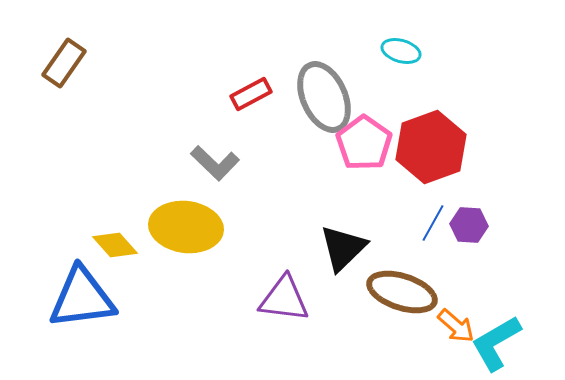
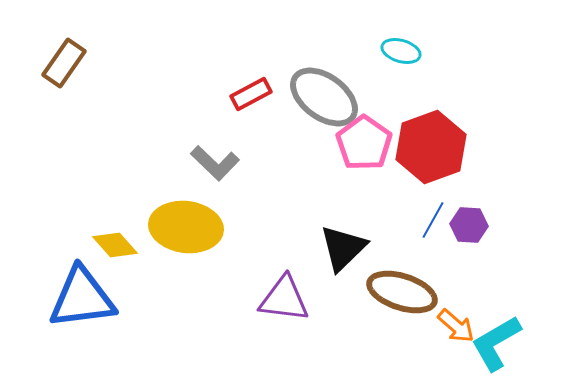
gray ellipse: rotated 30 degrees counterclockwise
blue line: moved 3 px up
